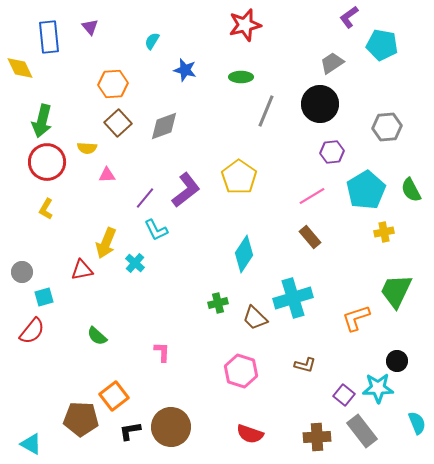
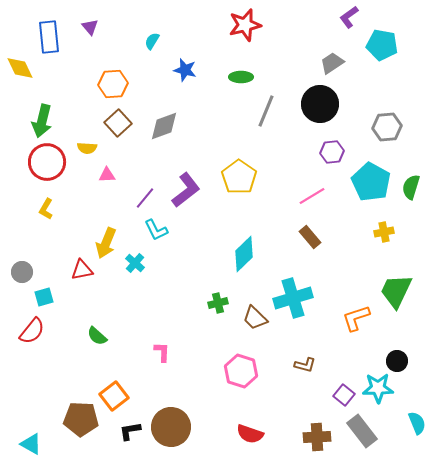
cyan pentagon at (366, 190): moved 5 px right, 8 px up; rotated 12 degrees counterclockwise
green semicircle at (411, 190): moved 3 px up; rotated 45 degrees clockwise
cyan diamond at (244, 254): rotated 12 degrees clockwise
